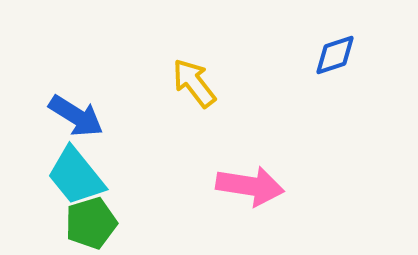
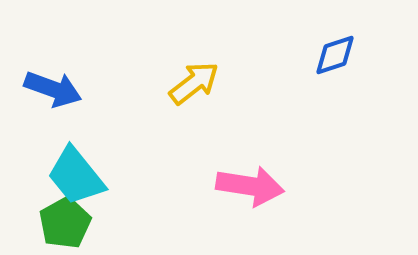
yellow arrow: rotated 90 degrees clockwise
blue arrow: moved 23 px left, 27 px up; rotated 12 degrees counterclockwise
green pentagon: moved 26 px left; rotated 12 degrees counterclockwise
